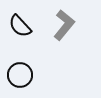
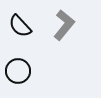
black circle: moved 2 px left, 4 px up
